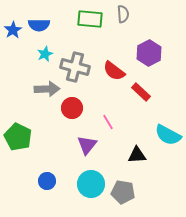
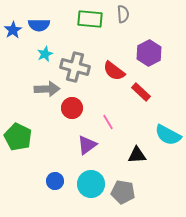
purple triangle: rotated 15 degrees clockwise
blue circle: moved 8 px right
